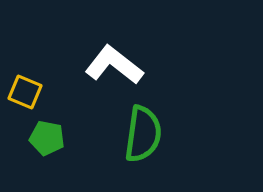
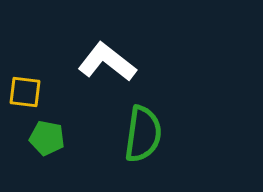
white L-shape: moved 7 px left, 3 px up
yellow square: rotated 16 degrees counterclockwise
